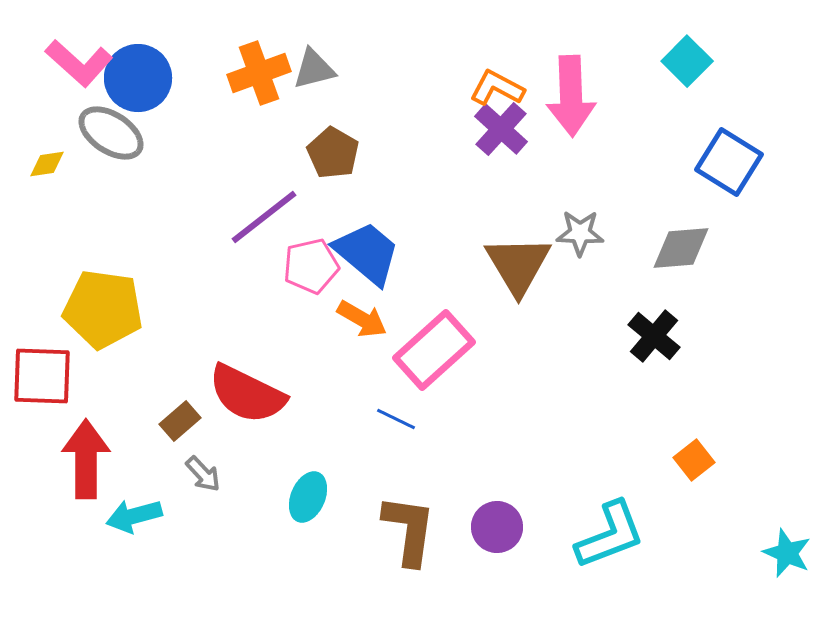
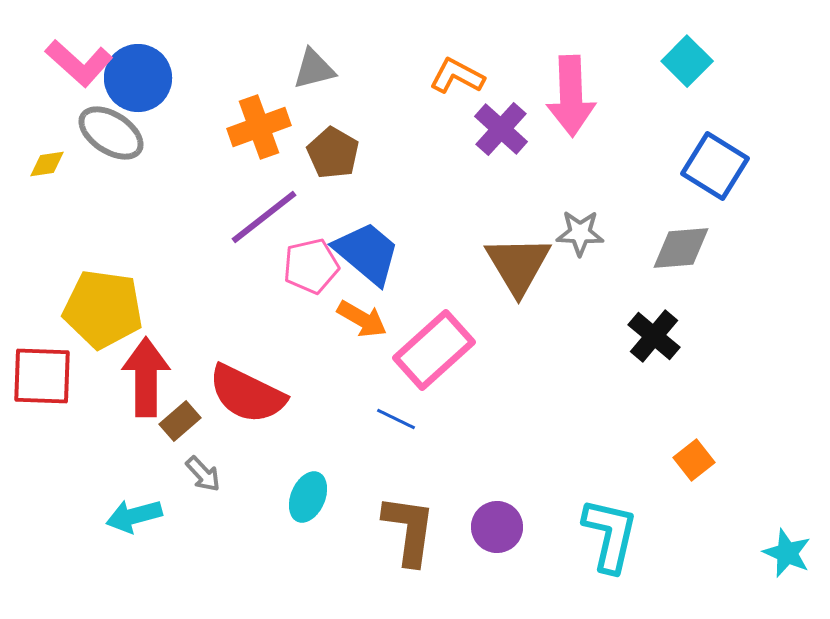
orange cross: moved 54 px down
orange L-shape: moved 40 px left, 12 px up
blue square: moved 14 px left, 4 px down
red arrow: moved 60 px right, 82 px up
cyan L-shape: rotated 56 degrees counterclockwise
